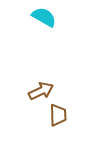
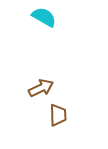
brown arrow: moved 3 px up
